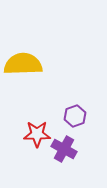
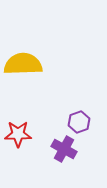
purple hexagon: moved 4 px right, 6 px down
red star: moved 19 px left
